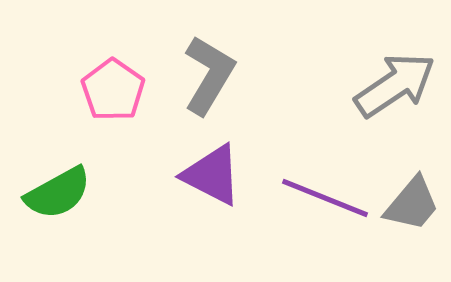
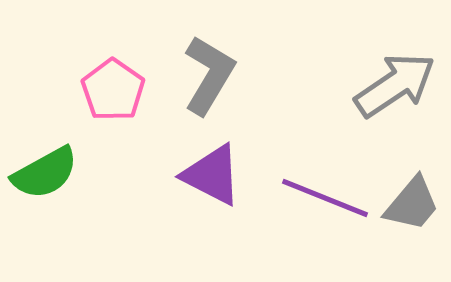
green semicircle: moved 13 px left, 20 px up
